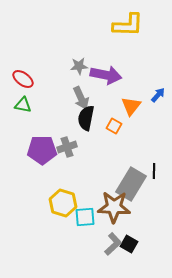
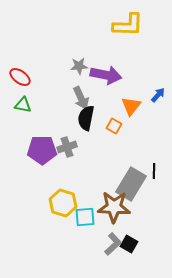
red ellipse: moved 3 px left, 2 px up
